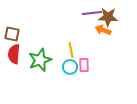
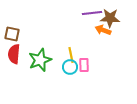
brown star: moved 2 px right, 1 px down
yellow line: moved 5 px down
